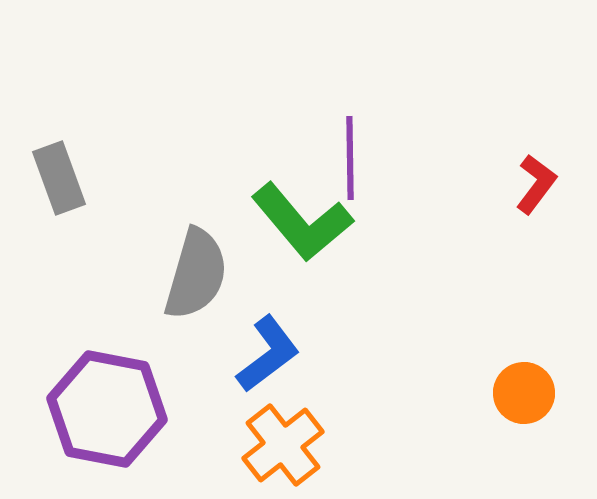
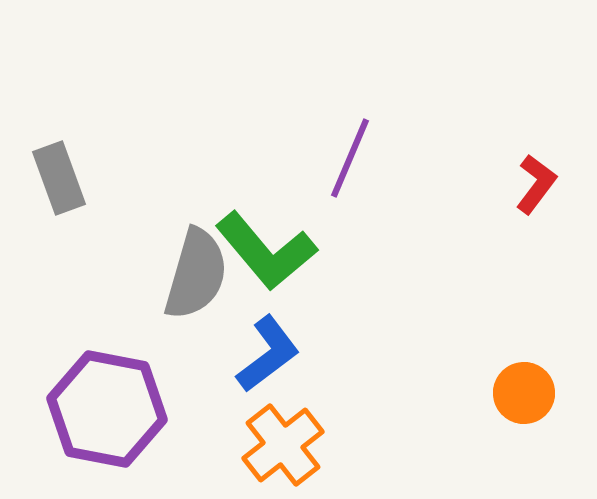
purple line: rotated 24 degrees clockwise
green L-shape: moved 36 px left, 29 px down
